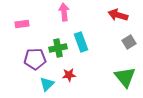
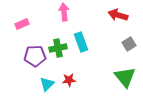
pink rectangle: rotated 16 degrees counterclockwise
gray square: moved 2 px down
purple pentagon: moved 3 px up
red star: moved 5 px down
